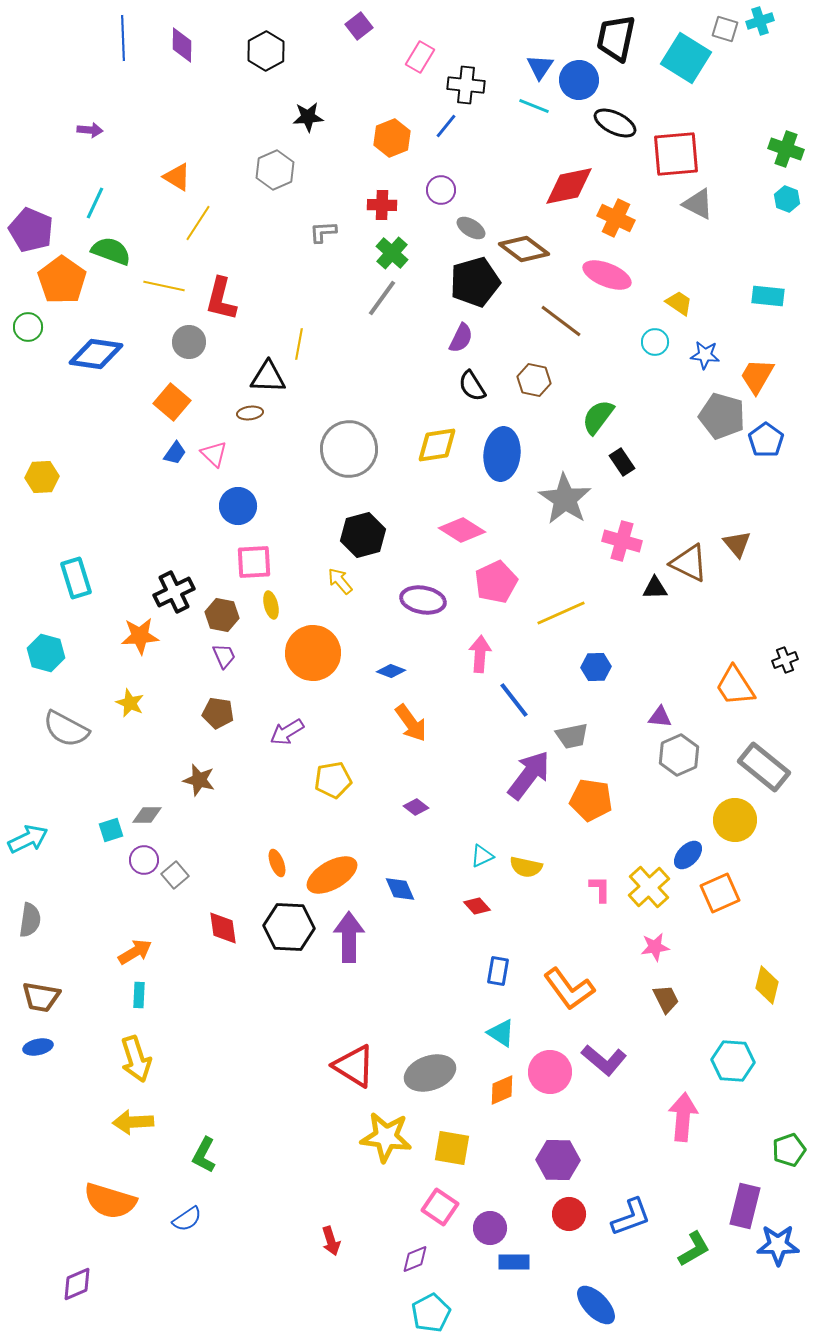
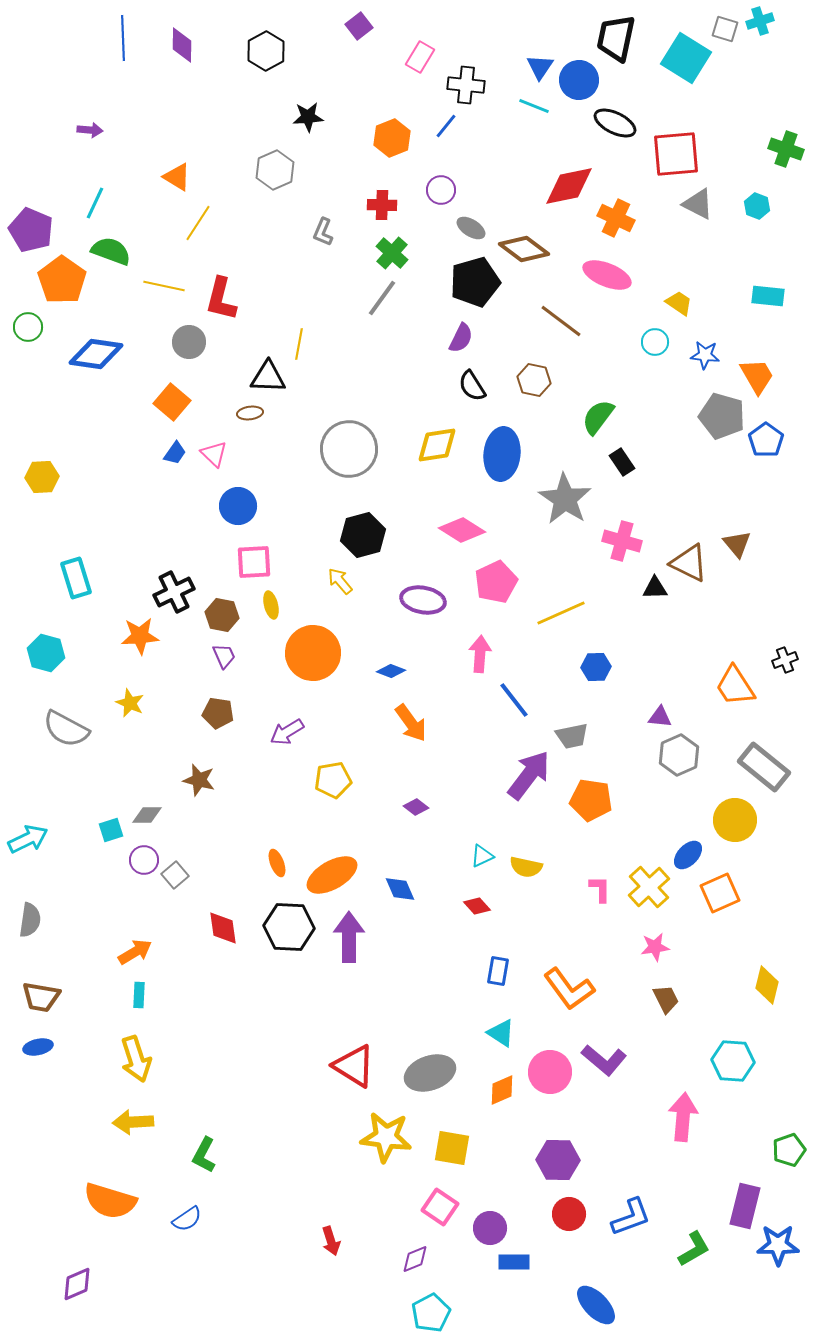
cyan hexagon at (787, 199): moved 30 px left, 7 px down
gray L-shape at (323, 232): rotated 64 degrees counterclockwise
orange trapezoid at (757, 376): rotated 120 degrees clockwise
